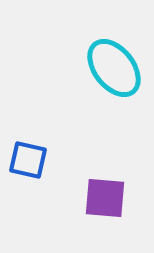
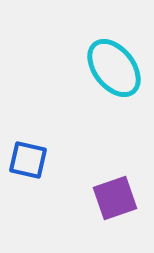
purple square: moved 10 px right; rotated 24 degrees counterclockwise
